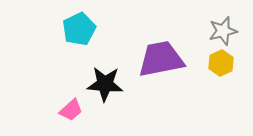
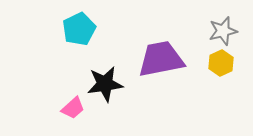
black star: rotated 12 degrees counterclockwise
pink trapezoid: moved 2 px right, 2 px up
